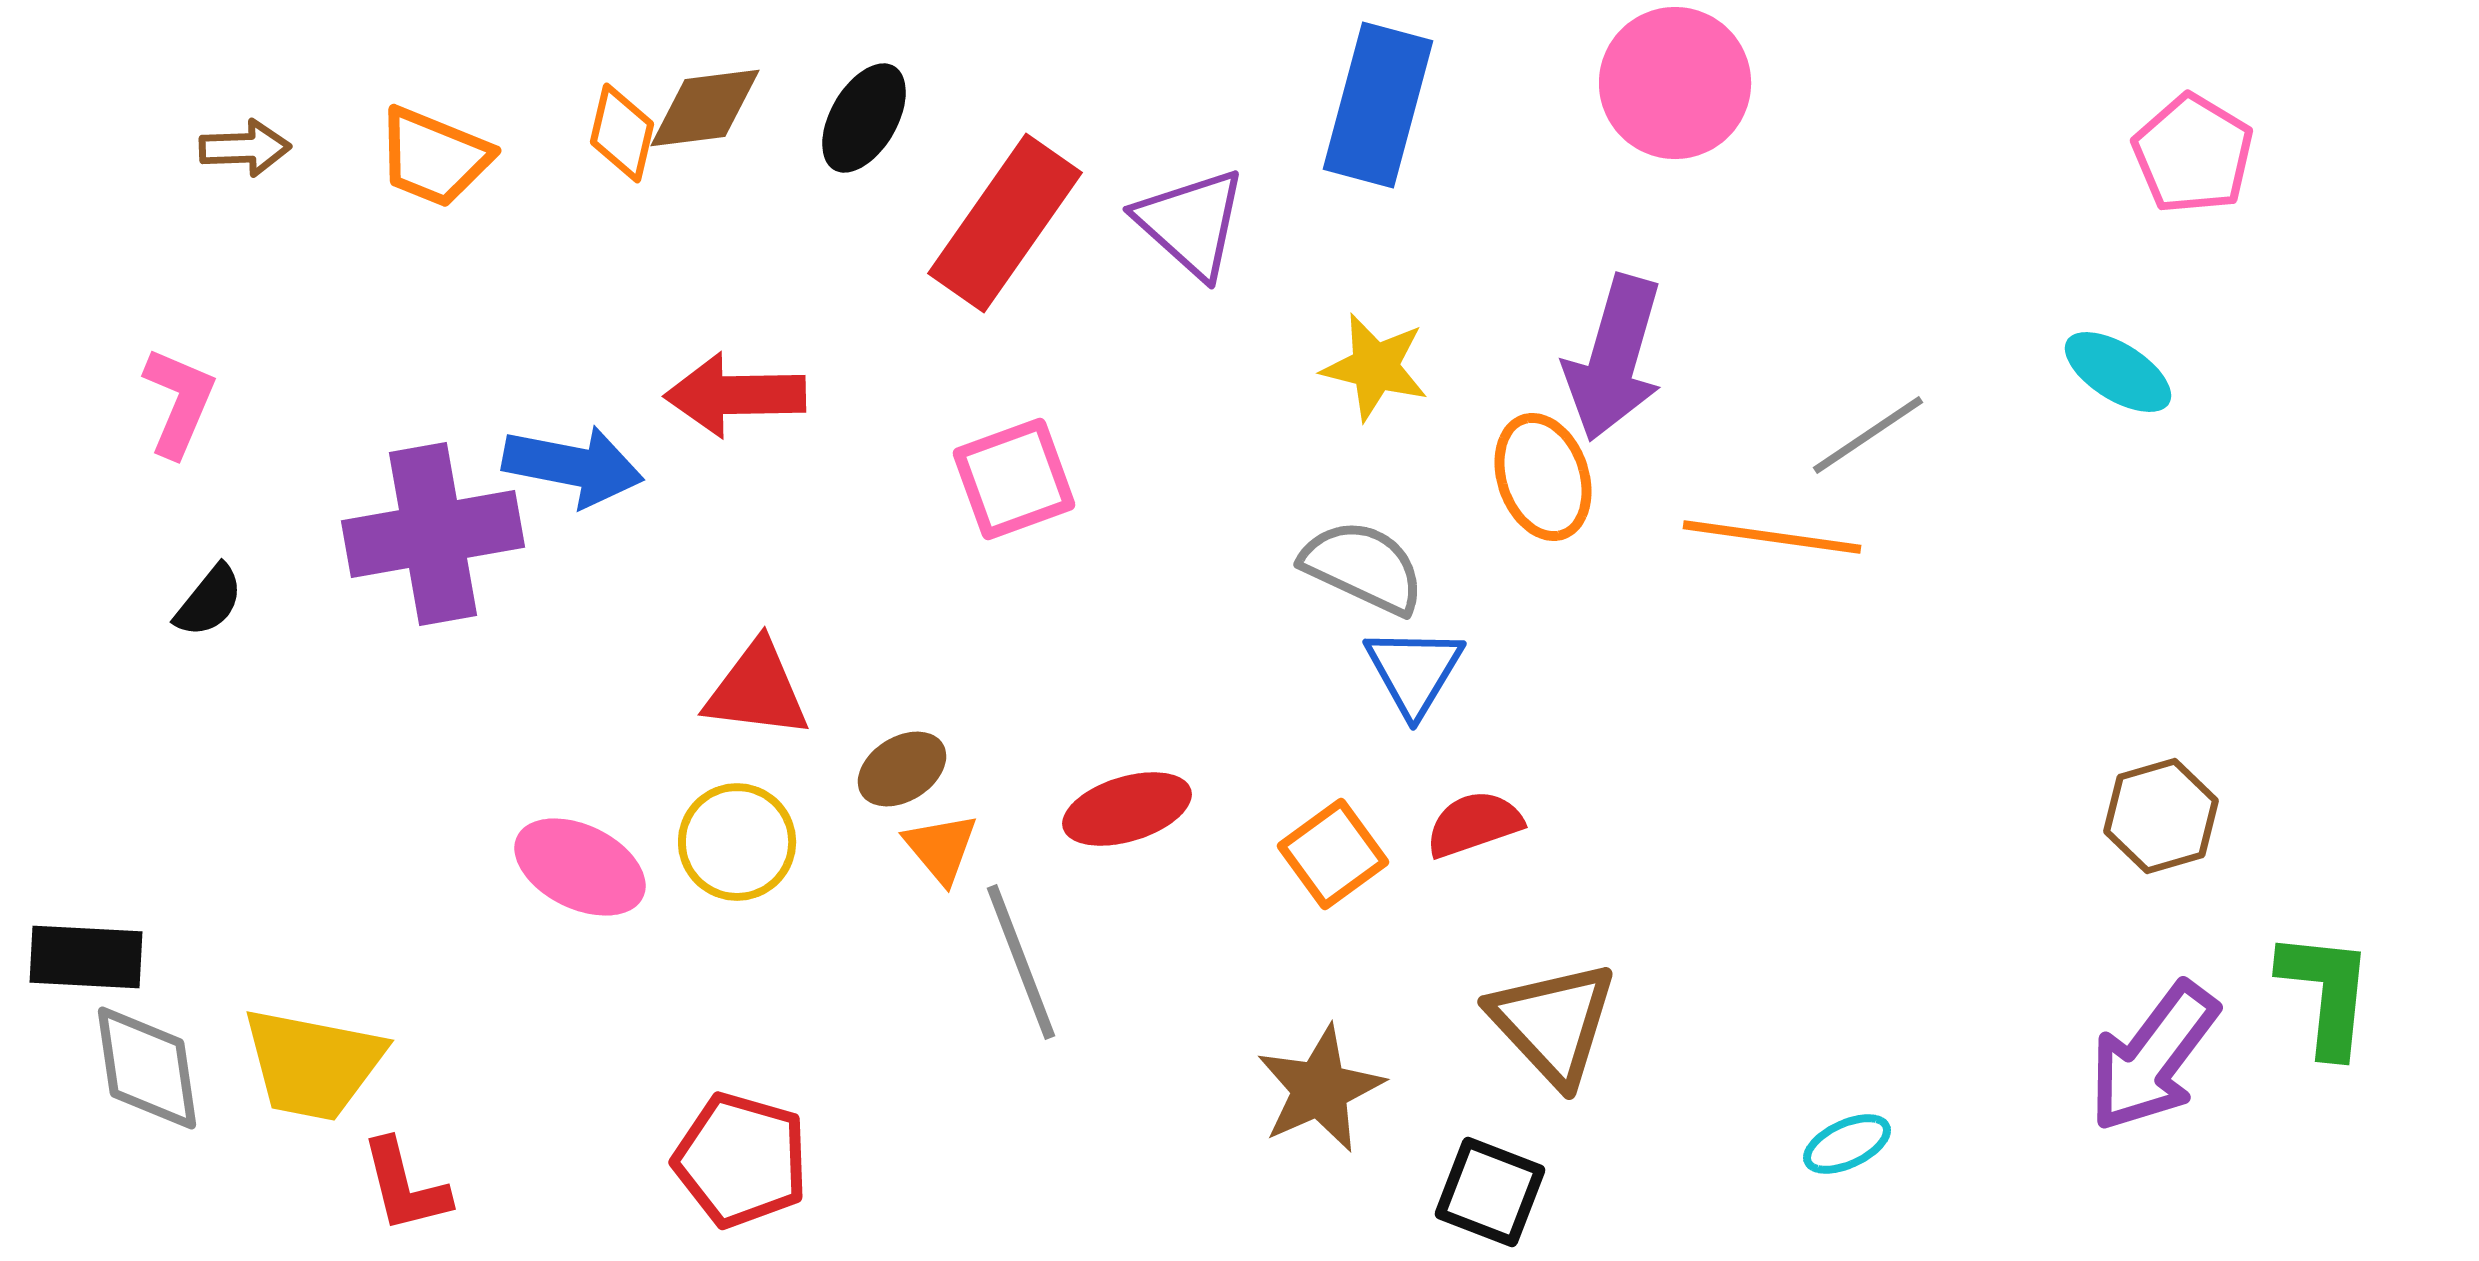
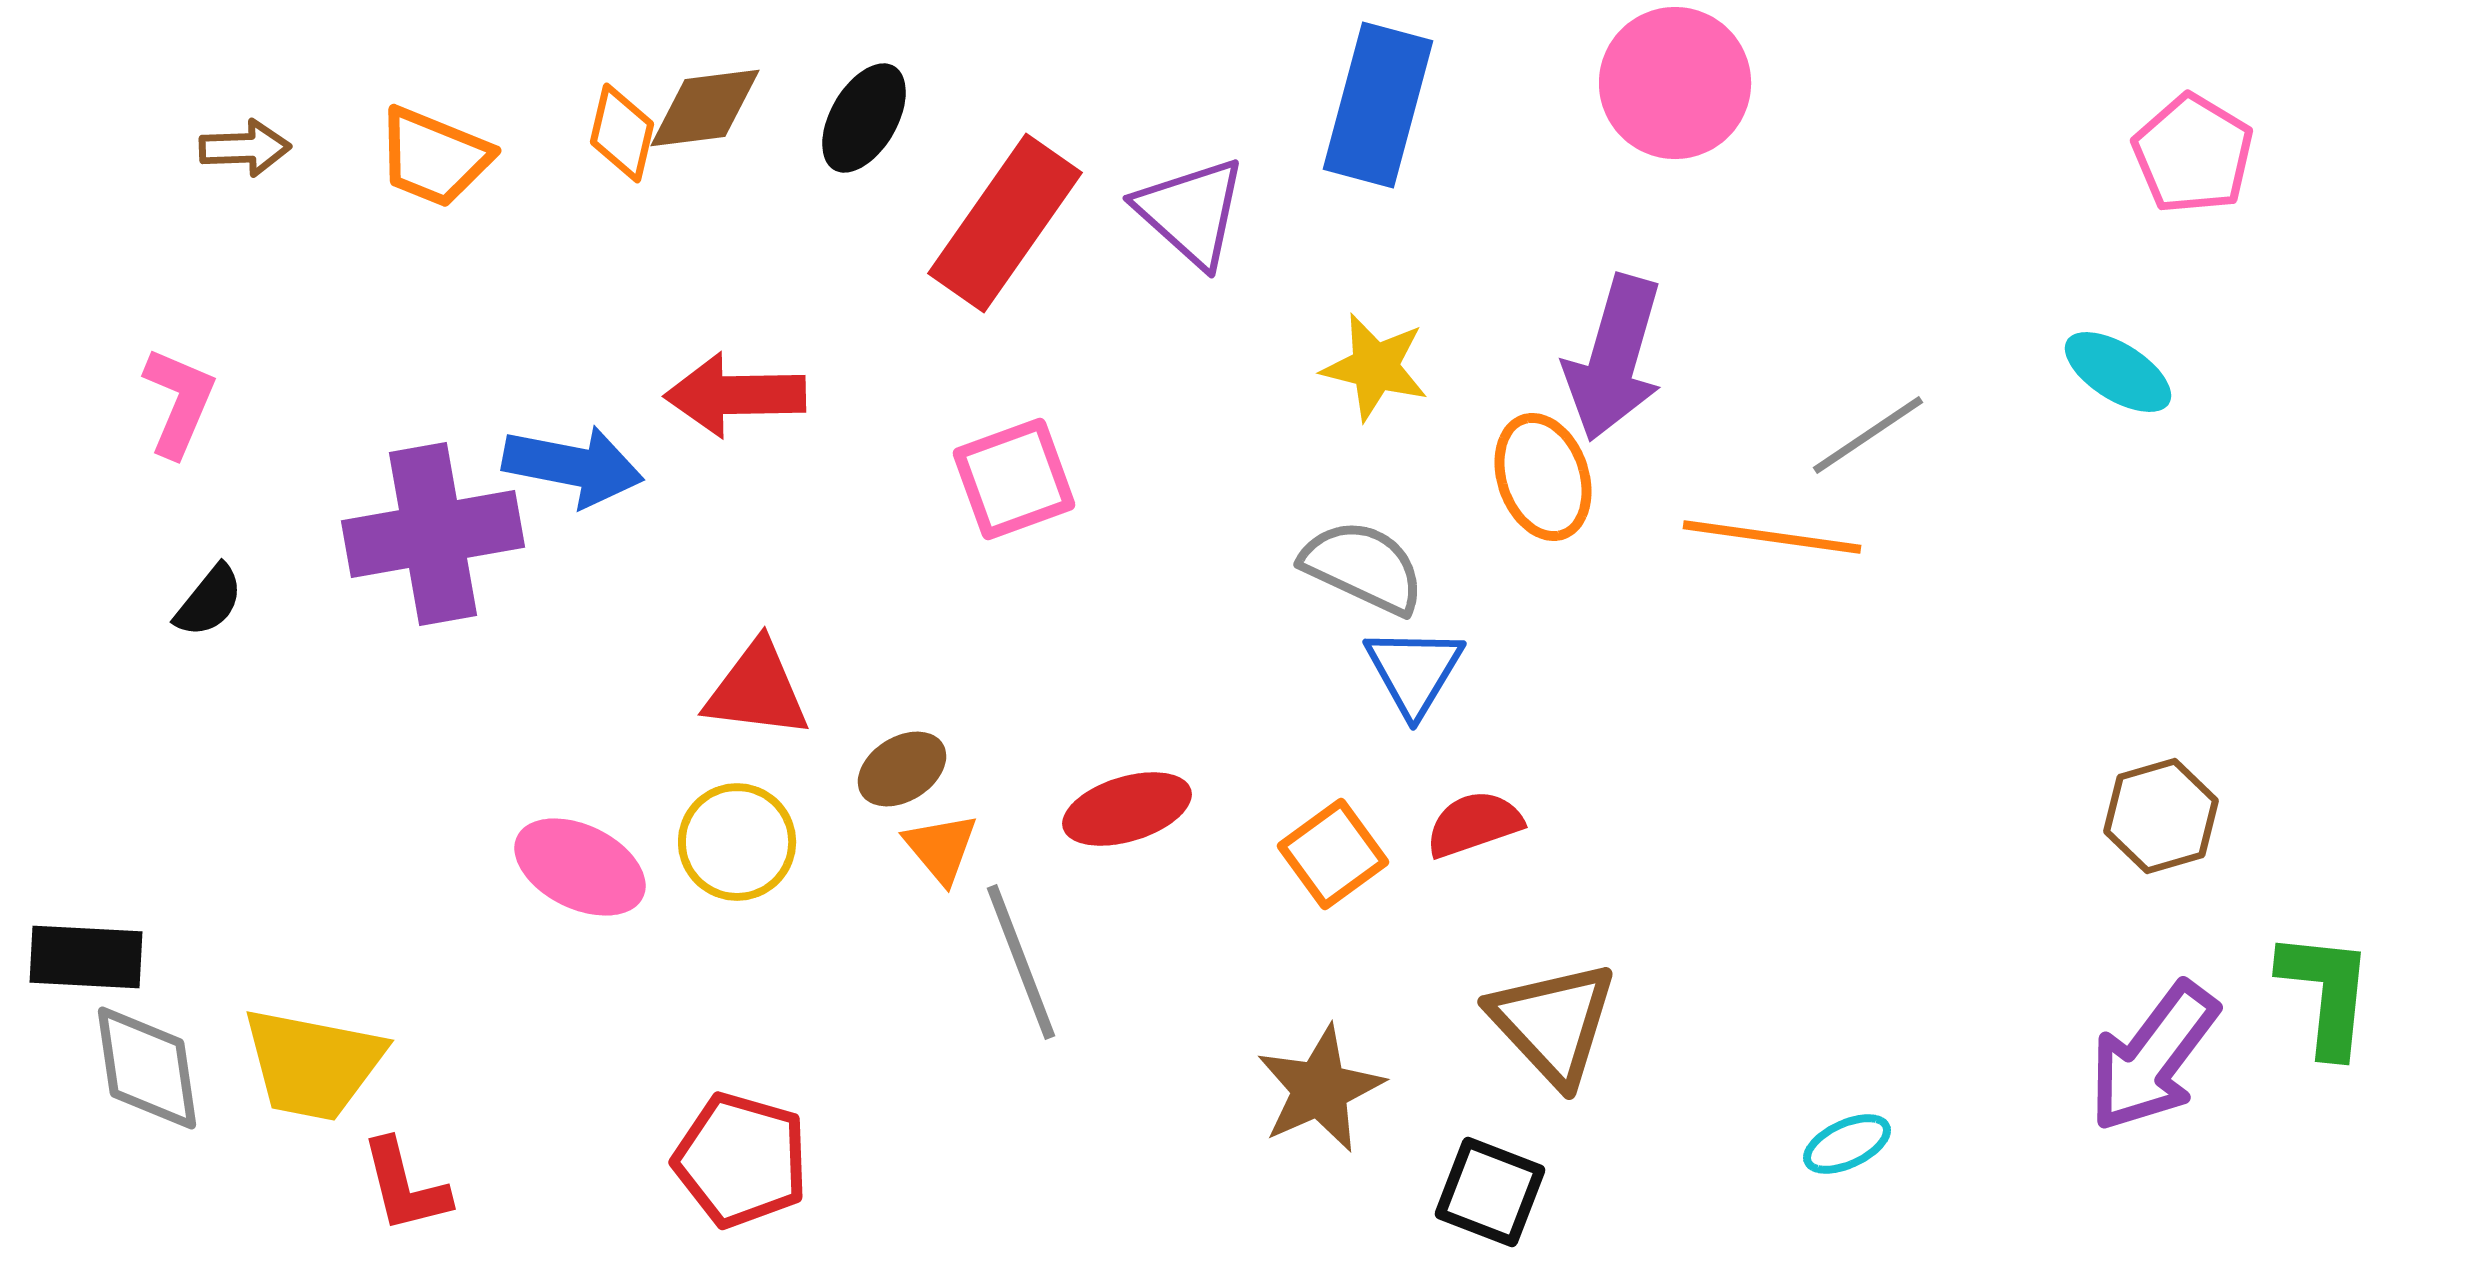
purple triangle at (1191, 223): moved 11 px up
